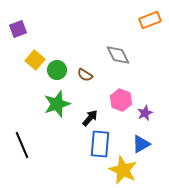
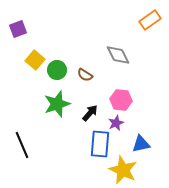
orange rectangle: rotated 15 degrees counterclockwise
pink hexagon: rotated 15 degrees counterclockwise
purple star: moved 29 px left, 10 px down
black arrow: moved 5 px up
blue triangle: rotated 18 degrees clockwise
